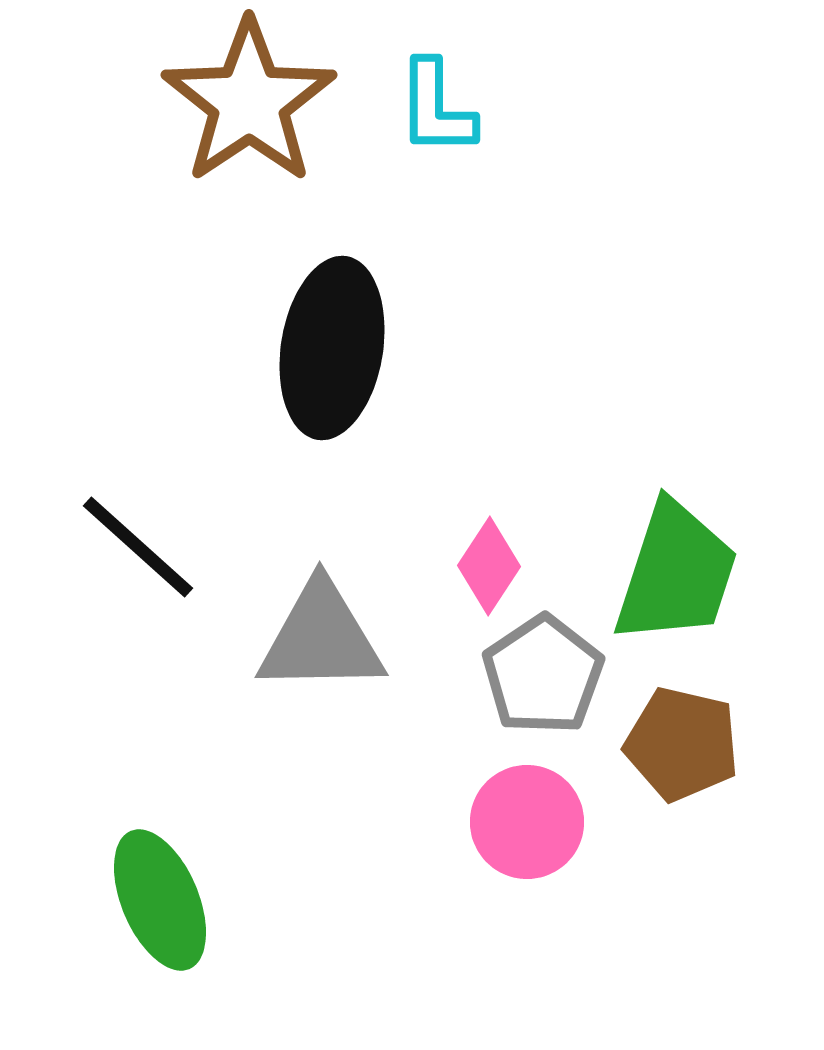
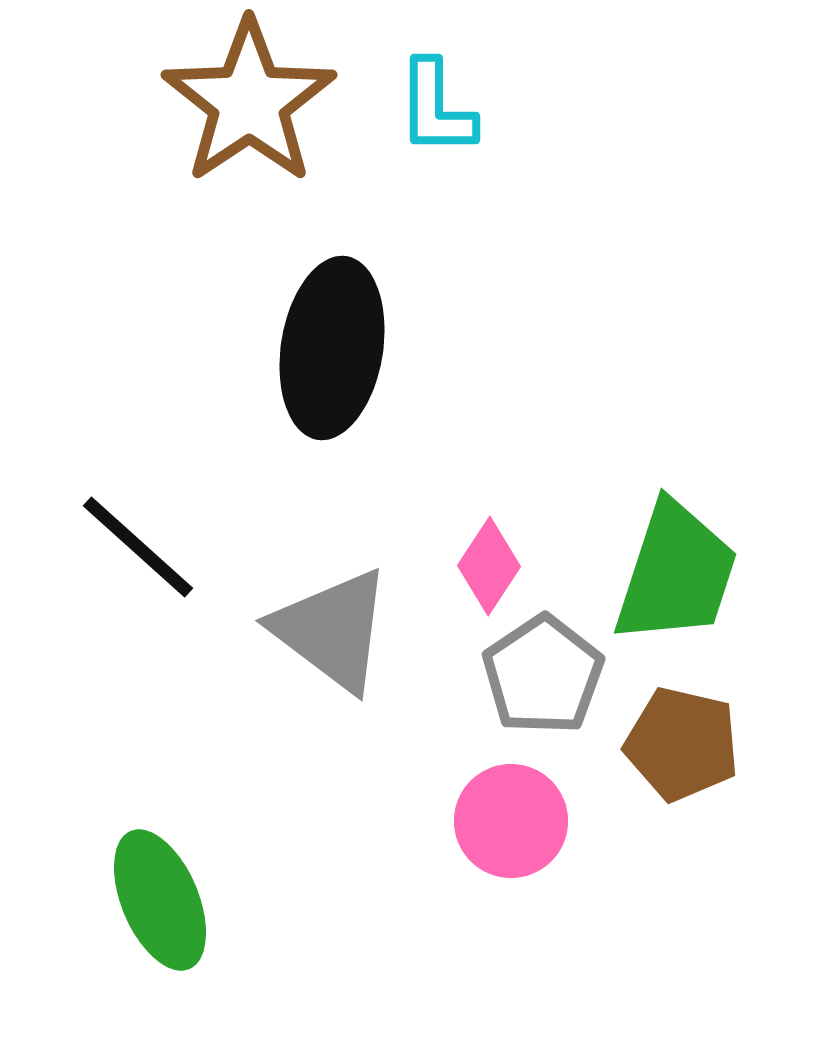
gray triangle: moved 11 px right, 8 px up; rotated 38 degrees clockwise
pink circle: moved 16 px left, 1 px up
